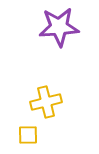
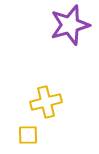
purple star: moved 11 px right, 2 px up; rotated 12 degrees counterclockwise
